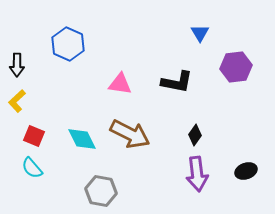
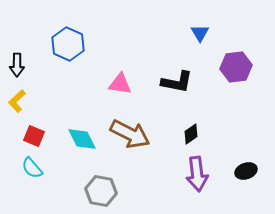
black diamond: moved 4 px left, 1 px up; rotated 20 degrees clockwise
